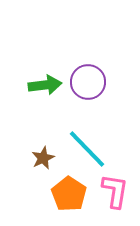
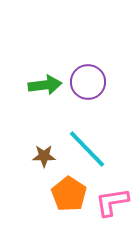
brown star: moved 1 px right, 2 px up; rotated 25 degrees clockwise
pink L-shape: moved 3 px left, 11 px down; rotated 108 degrees counterclockwise
